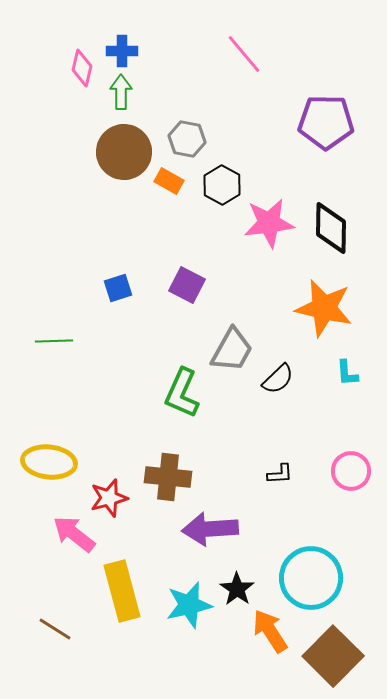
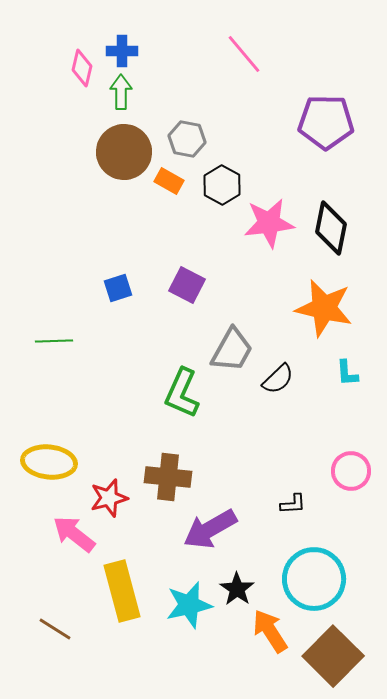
black diamond: rotated 10 degrees clockwise
black L-shape: moved 13 px right, 30 px down
purple arrow: rotated 26 degrees counterclockwise
cyan circle: moved 3 px right, 1 px down
